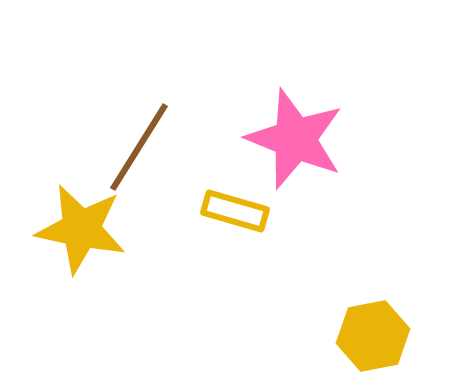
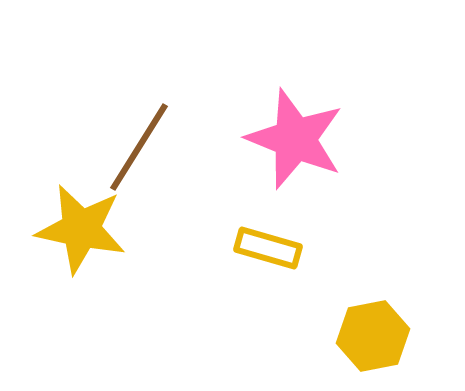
yellow rectangle: moved 33 px right, 37 px down
